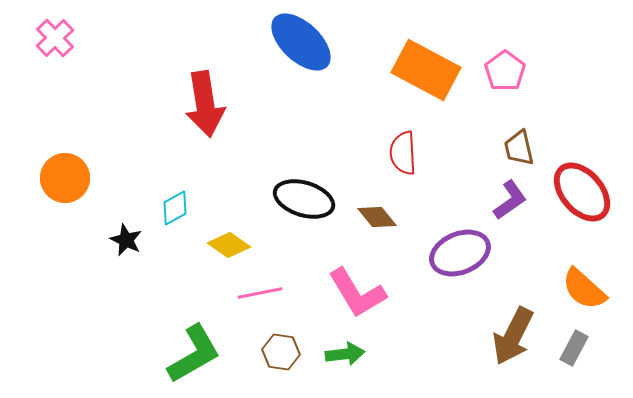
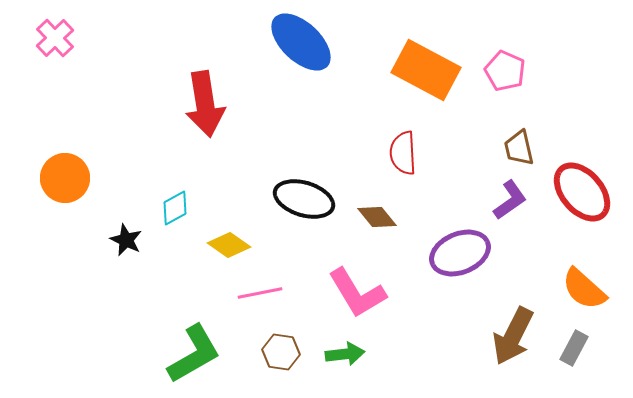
pink pentagon: rotated 12 degrees counterclockwise
